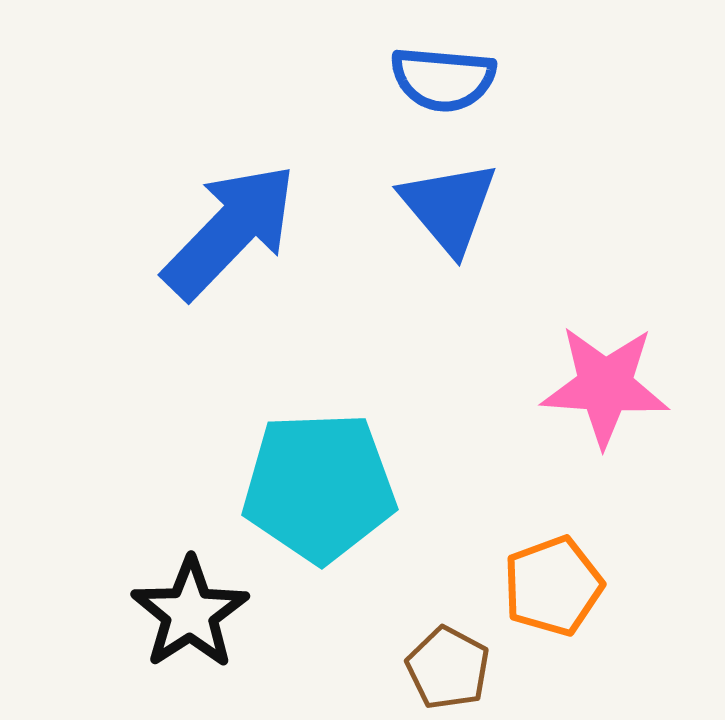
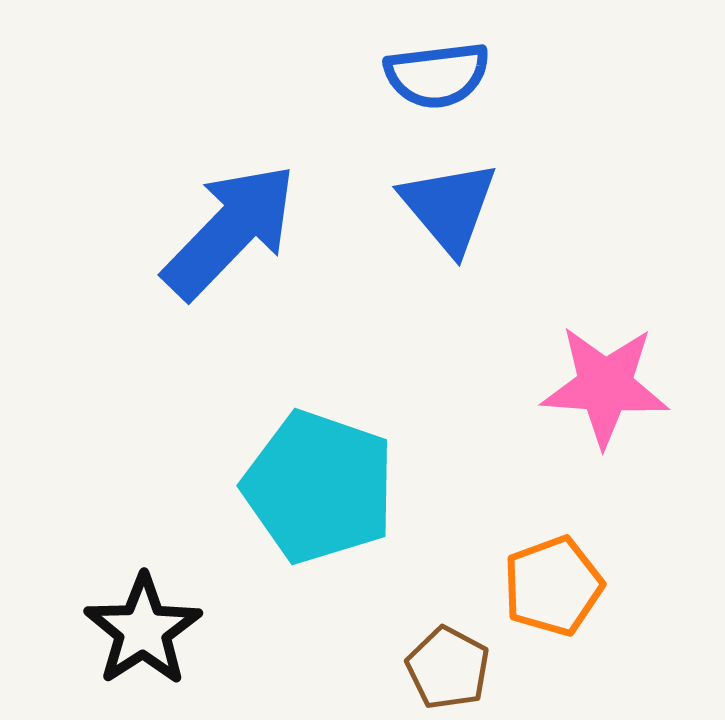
blue semicircle: moved 6 px left, 4 px up; rotated 12 degrees counterclockwise
cyan pentagon: rotated 21 degrees clockwise
black star: moved 47 px left, 17 px down
